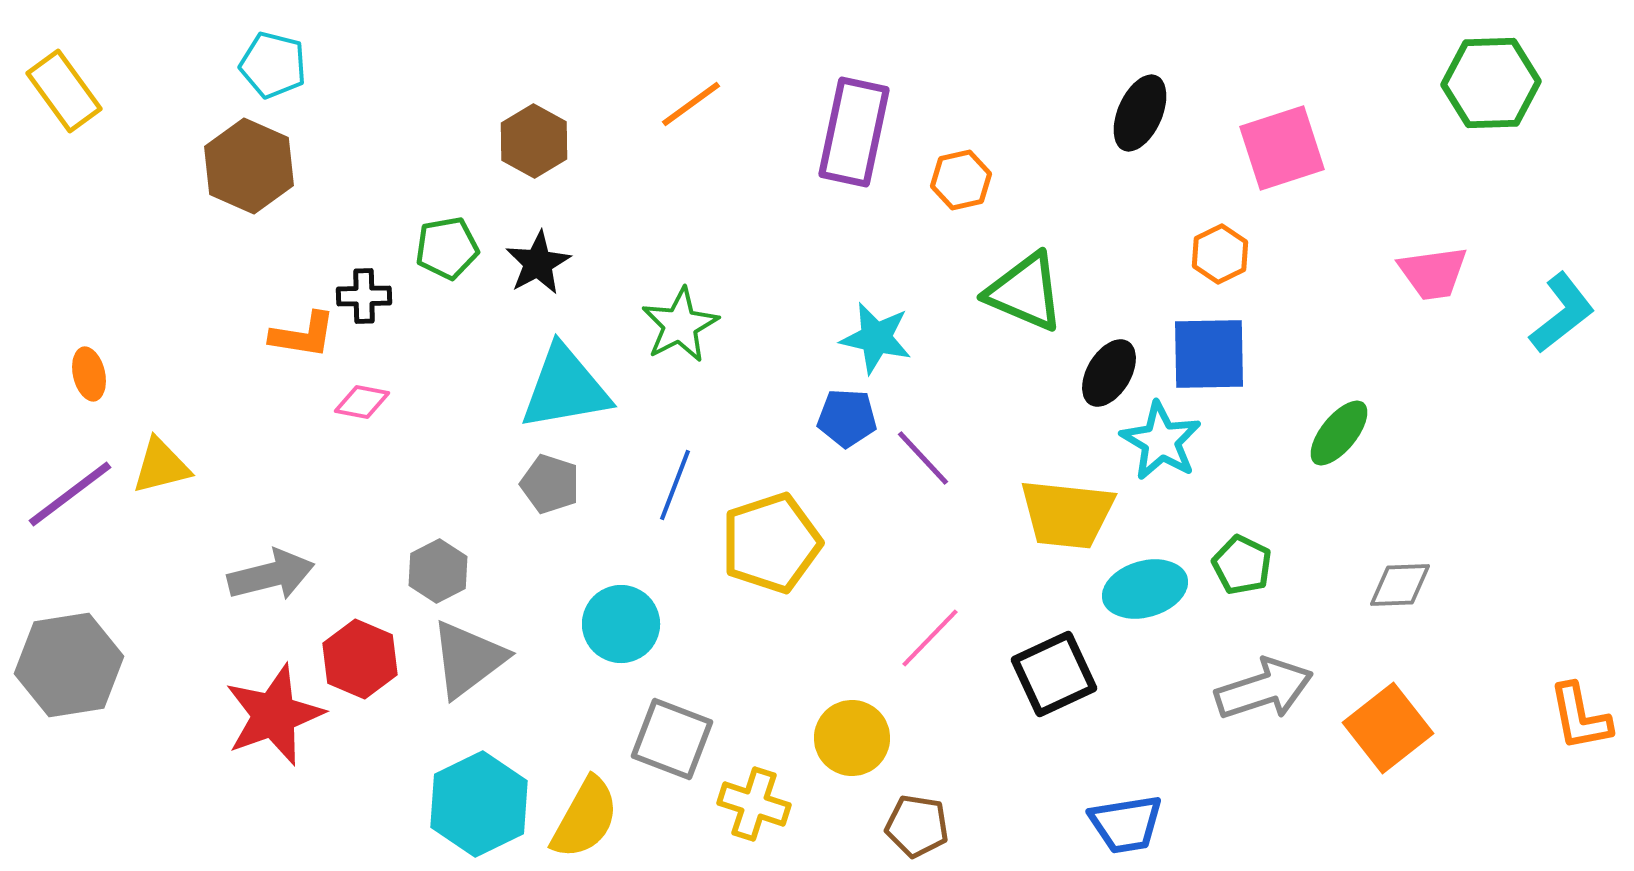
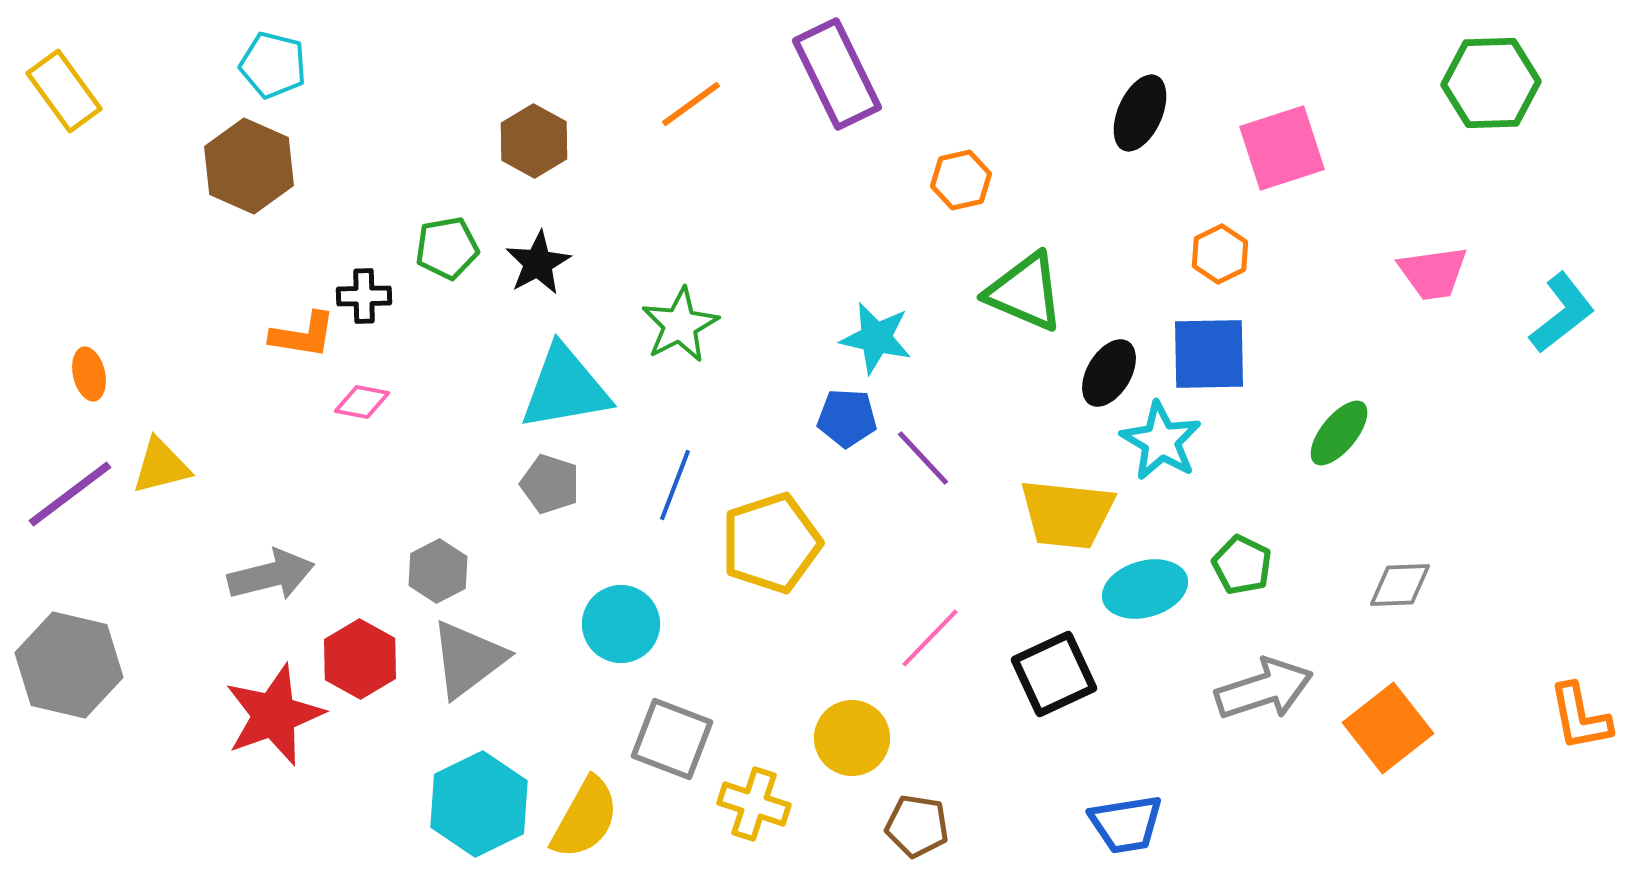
purple rectangle at (854, 132): moved 17 px left, 58 px up; rotated 38 degrees counterclockwise
red hexagon at (360, 659): rotated 6 degrees clockwise
gray hexagon at (69, 665): rotated 22 degrees clockwise
